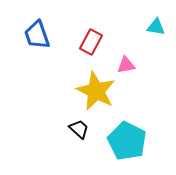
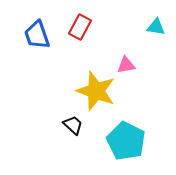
red rectangle: moved 11 px left, 15 px up
yellow star: rotated 6 degrees counterclockwise
black trapezoid: moved 6 px left, 4 px up
cyan pentagon: moved 1 px left
